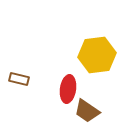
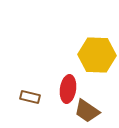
yellow hexagon: rotated 9 degrees clockwise
brown rectangle: moved 11 px right, 18 px down
